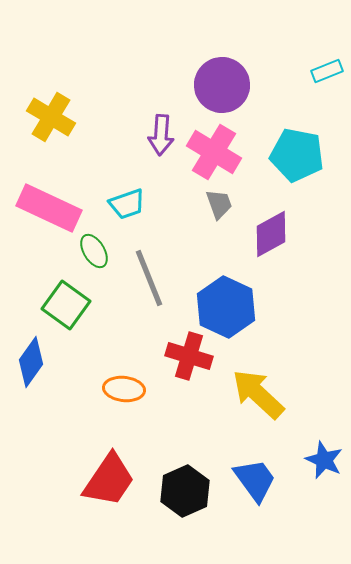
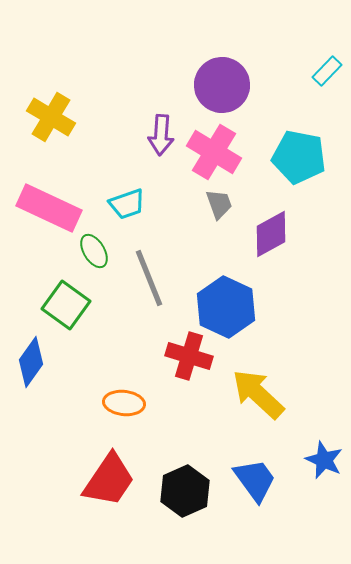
cyan rectangle: rotated 24 degrees counterclockwise
cyan pentagon: moved 2 px right, 2 px down
orange ellipse: moved 14 px down
